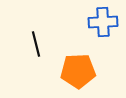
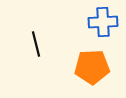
orange pentagon: moved 14 px right, 4 px up
